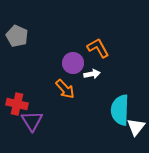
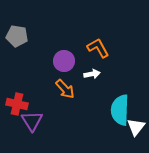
gray pentagon: rotated 15 degrees counterclockwise
purple circle: moved 9 px left, 2 px up
